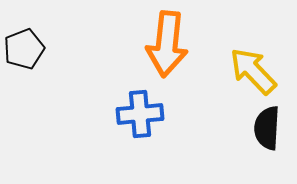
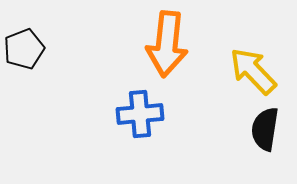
black semicircle: moved 2 px left, 1 px down; rotated 6 degrees clockwise
